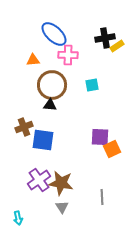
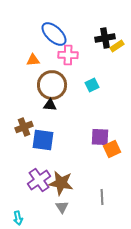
cyan square: rotated 16 degrees counterclockwise
